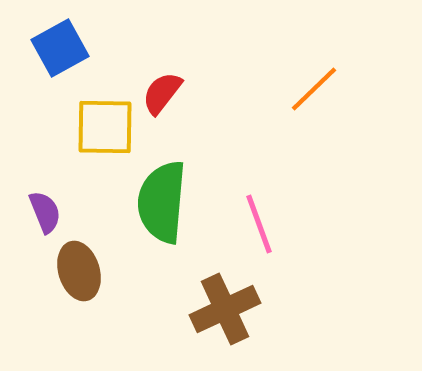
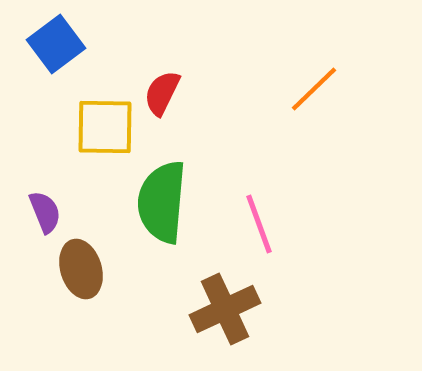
blue square: moved 4 px left, 4 px up; rotated 8 degrees counterclockwise
red semicircle: rotated 12 degrees counterclockwise
brown ellipse: moved 2 px right, 2 px up
